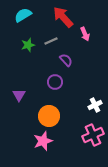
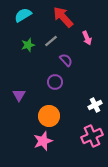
pink arrow: moved 2 px right, 4 px down
gray line: rotated 16 degrees counterclockwise
pink cross: moved 1 px left, 1 px down
